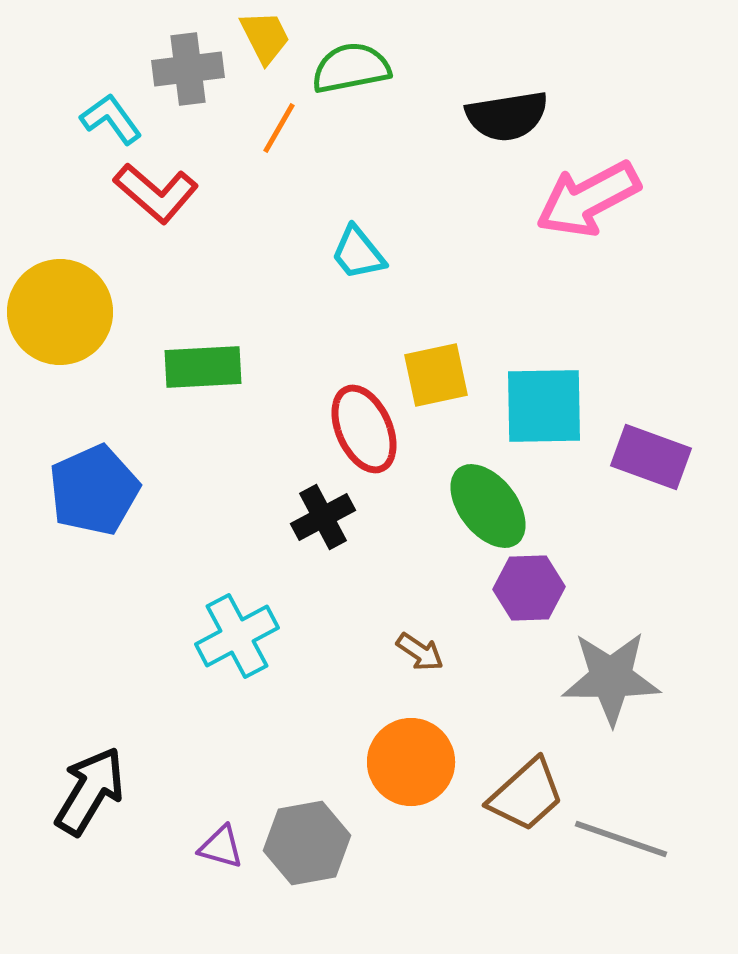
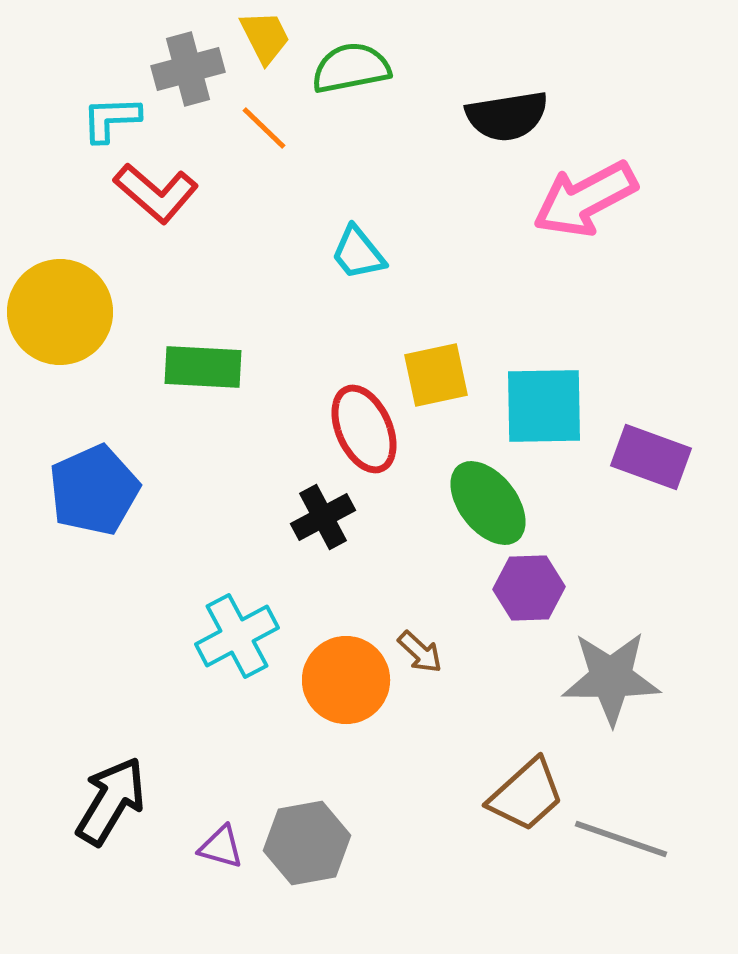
gray cross: rotated 8 degrees counterclockwise
cyan L-shape: rotated 56 degrees counterclockwise
orange line: moved 15 px left; rotated 76 degrees counterclockwise
pink arrow: moved 3 px left
green rectangle: rotated 6 degrees clockwise
green ellipse: moved 3 px up
brown arrow: rotated 9 degrees clockwise
orange circle: moved 65 px left, 82 px up
black arrow: moved 21 px right, 10 px down
